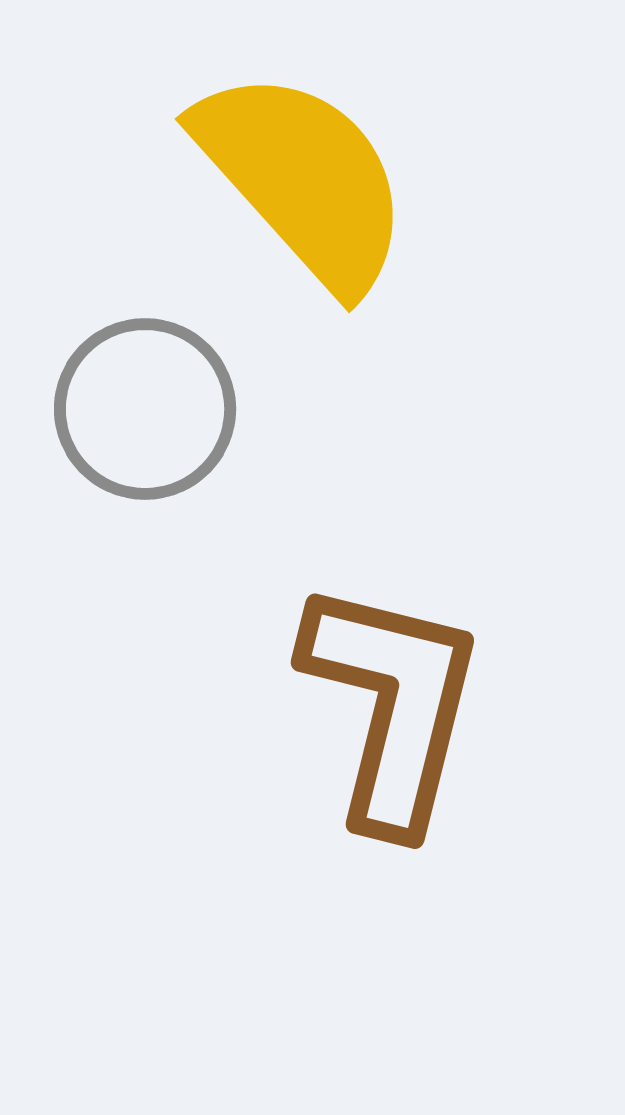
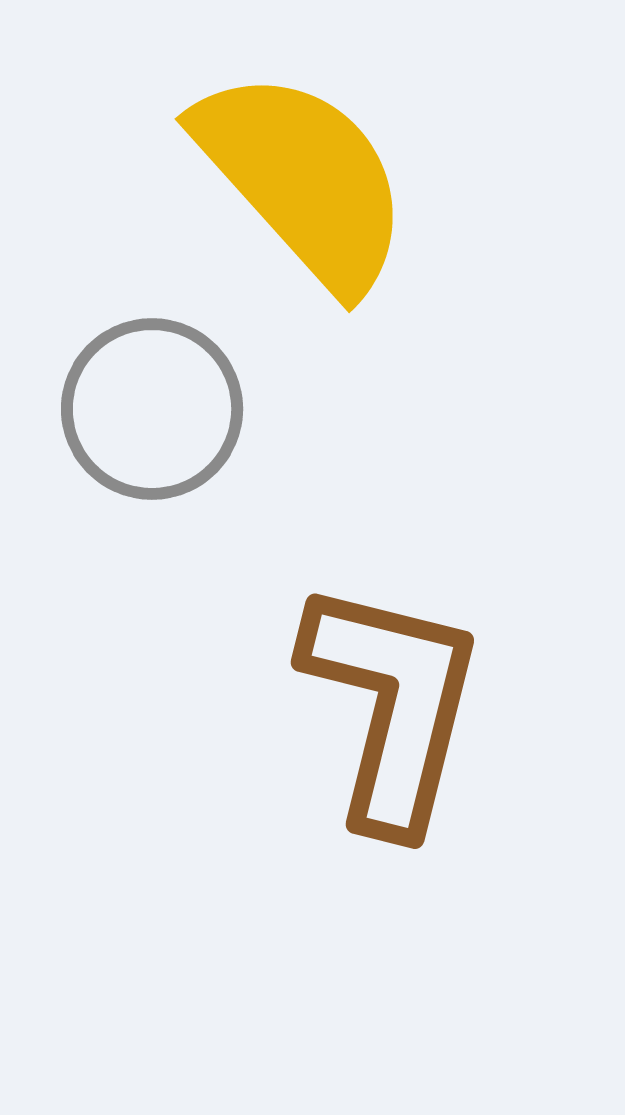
gray circle: moved 7 px right
